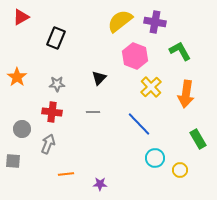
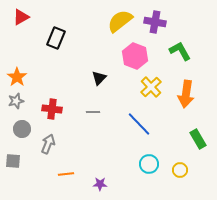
gray star: moved 41 px left, 17 px down; rotated 14 degrees counterclockwise
red cross: moved 3 px up
cyan circle: moved 6 px left, 6 px down
